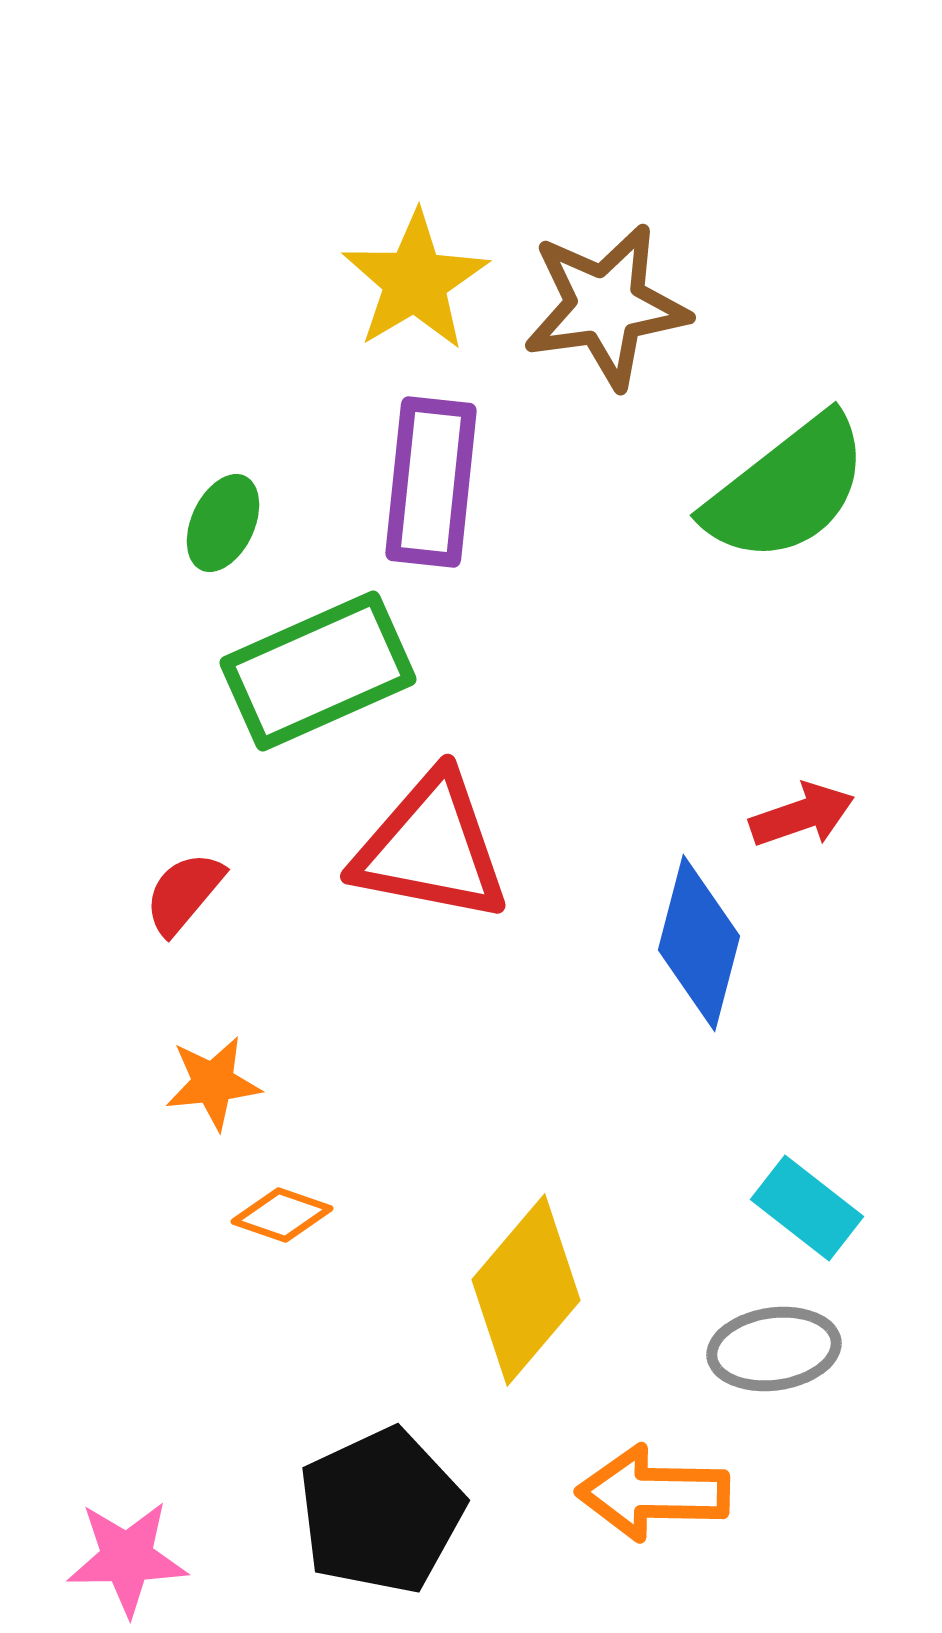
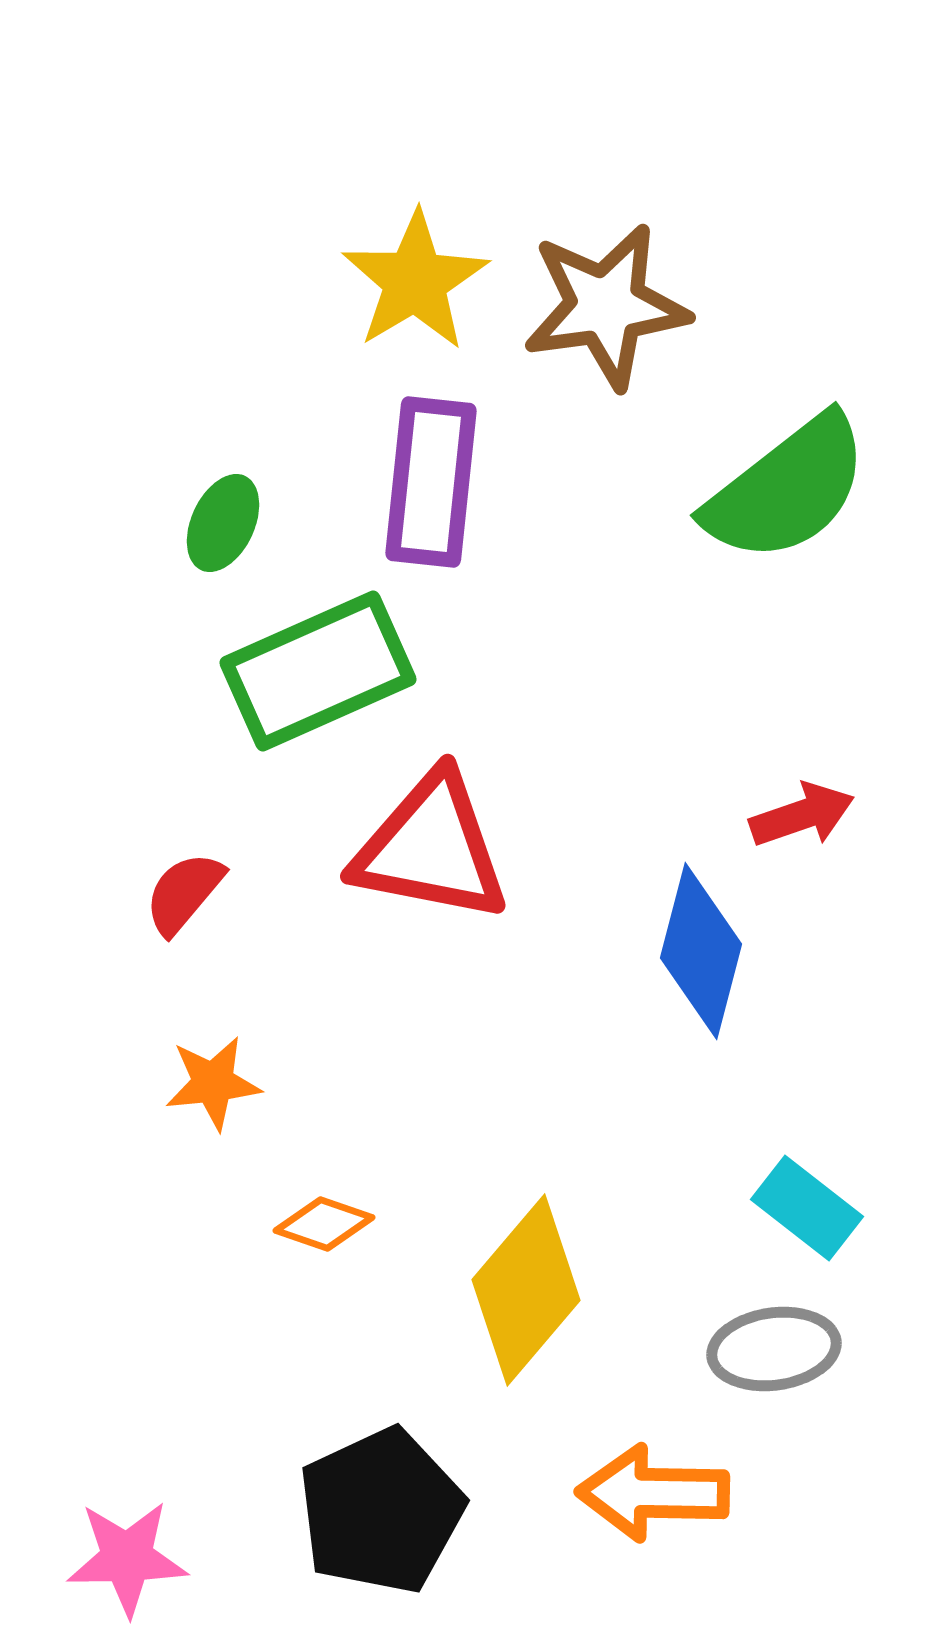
blue diamond: moved 2 px right, 8 px down
orange diamond: moved 42 px right, 9 px down
